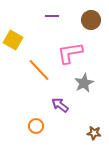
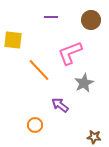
purple line: moved 1 px left, 1 px down
yellow square: rotated 24 degrees counterclockwise
pink L-shape: rotated 12 degrees counterclockwise
orange circle: moved 1 px left, 1 px up
brown star: moved 4 px down
